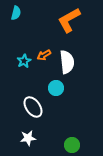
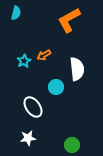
white semicircle: moved 10 px right, 7 px down
cyan circle: moved 1 px up
